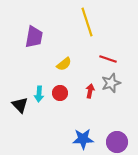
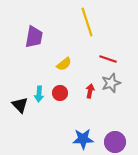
purple circle: moved 2 px left
